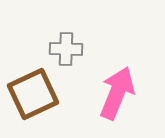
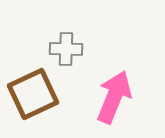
pink arrow: moved 3 px left, 4 px down
